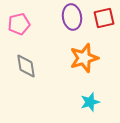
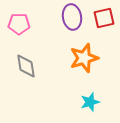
pink pentagon: rotated 15 degrees clockwise
